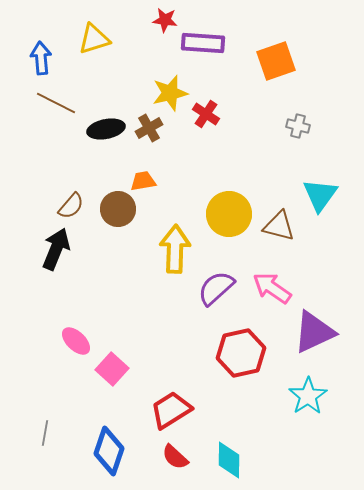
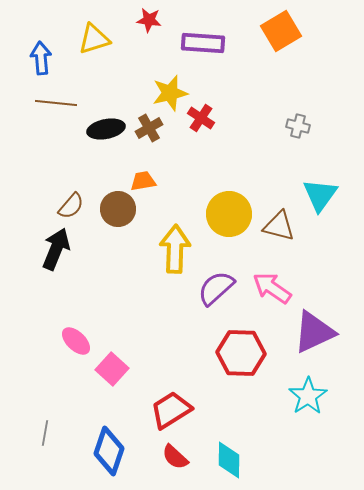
red star: moved 16 px left
orange square: moved 5 px right, 30 px up; rotated 12 degrees counterclockwise
brown line: rotated 21 degrees counterclockwise
red cross: moved 5 px left, 4 px down
red hexagon: rotated 15 degrees clockwise
